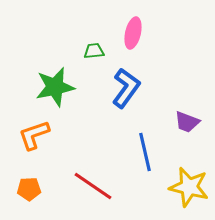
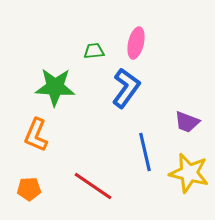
pink ellipse: moved 3 px right, 10 px down
green star: rotated 15 degrees clockwise
orange L-shape: moved 2 px right; rotated 48 degrees counterclockwise
yellow star: moved 14 px up
